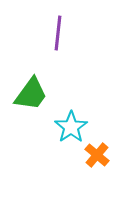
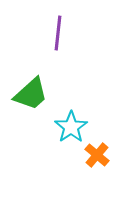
green trapezoid: rotated 12 degrees clockwise
